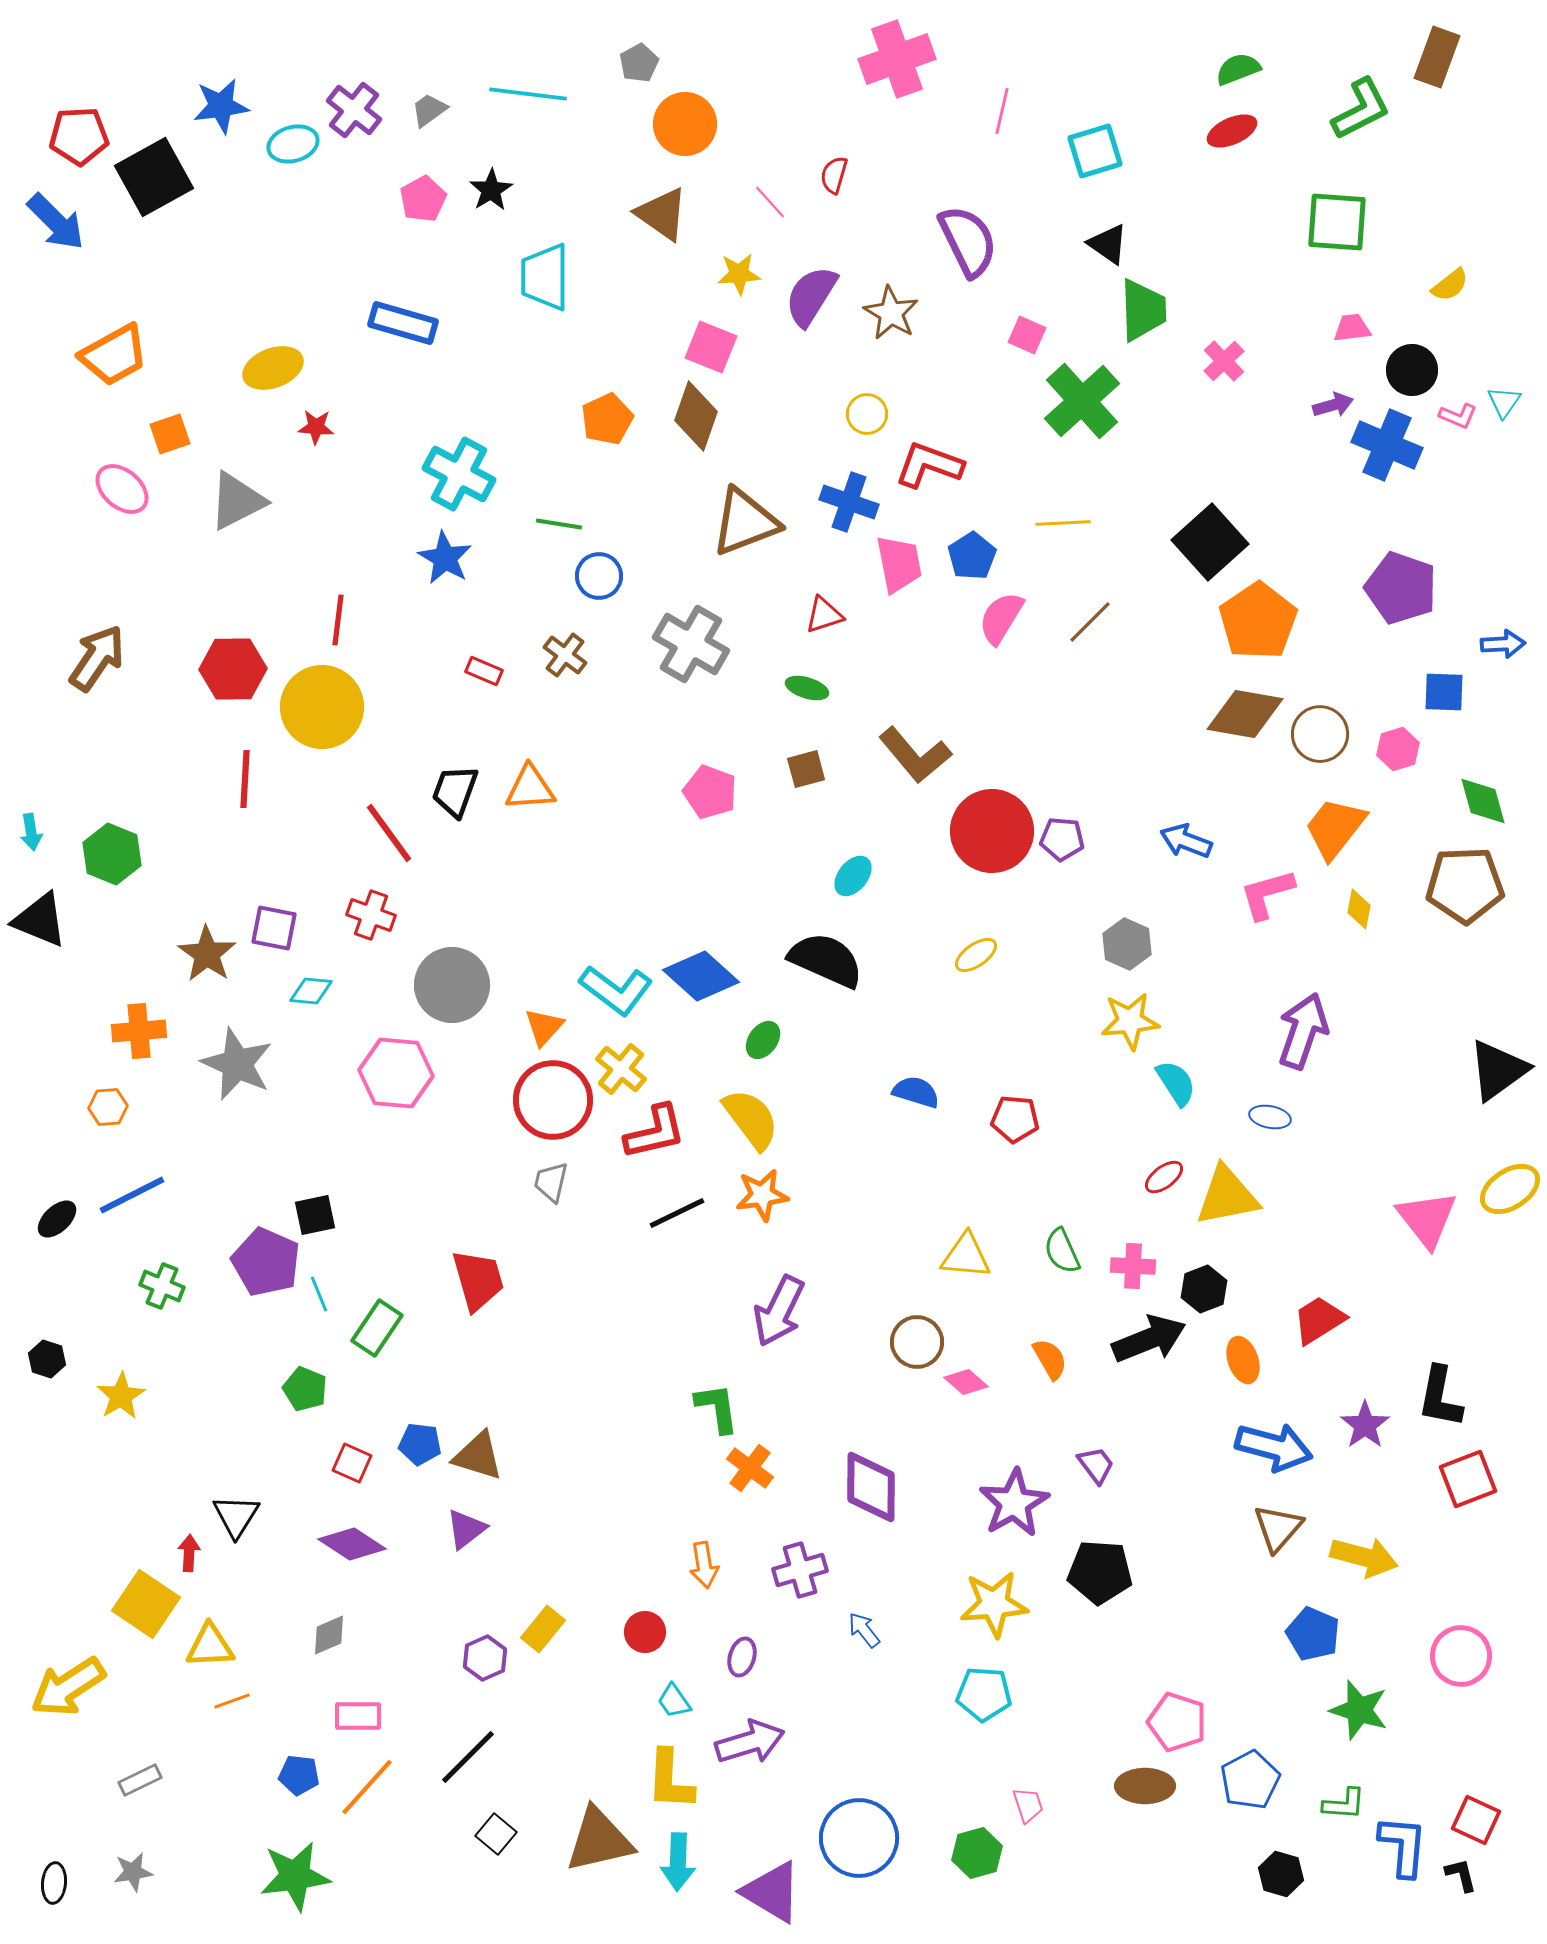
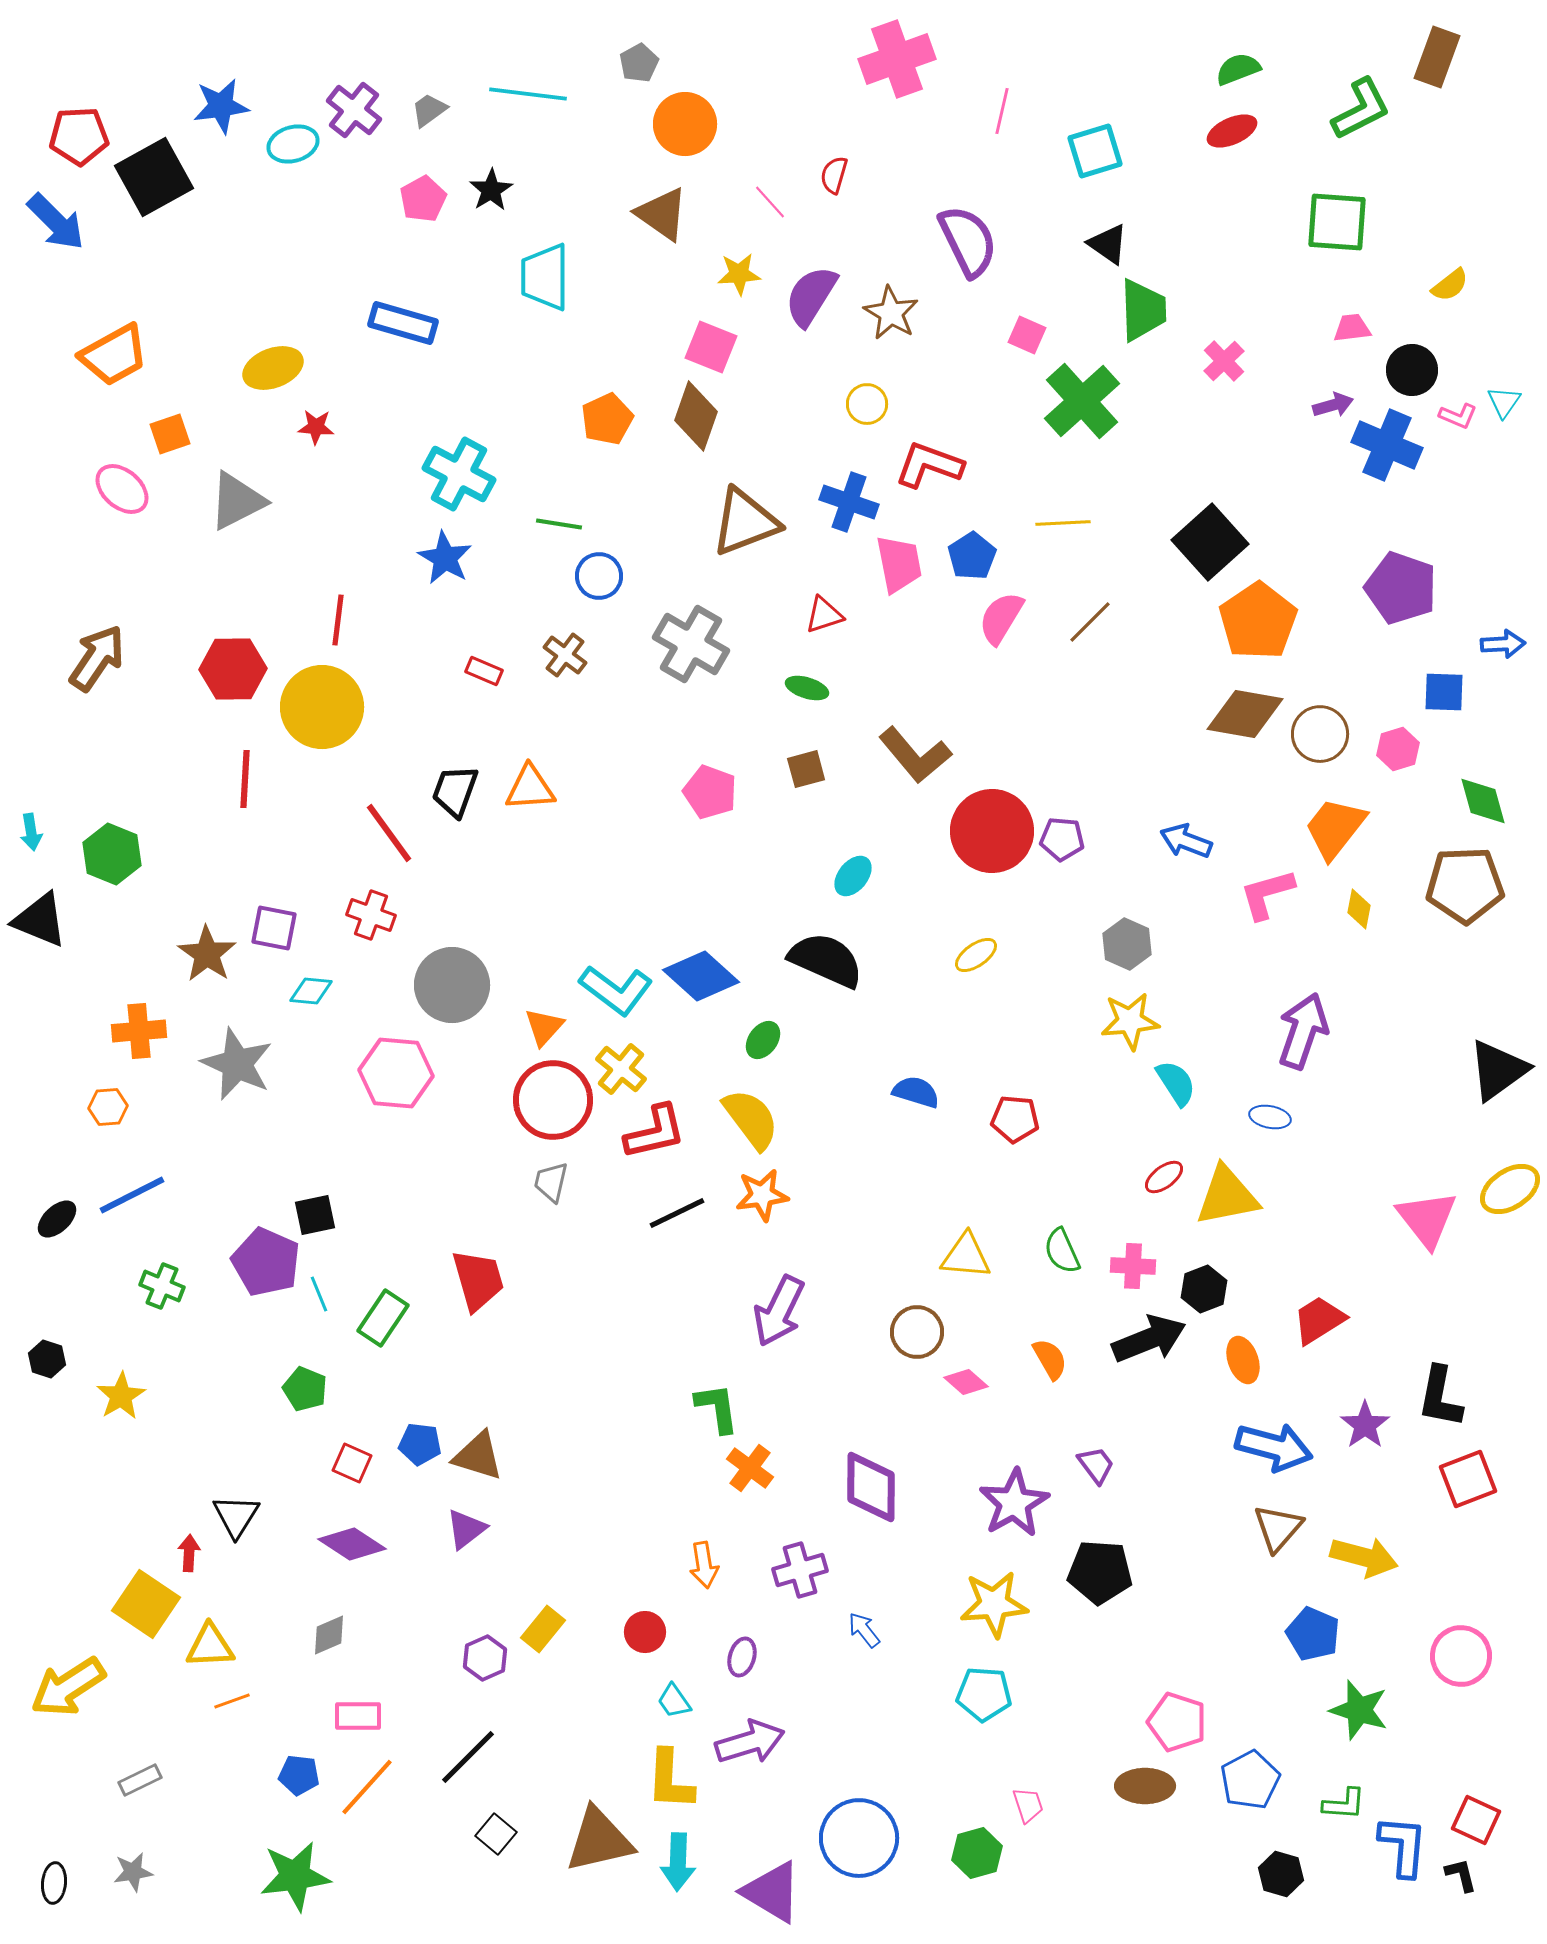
yellow circle at (867, 414): moved 10 px up
green rectangle at (377, 1328): moved 6 px right, 10 px up
brown circle at (917, 1342): moved 10 px up
